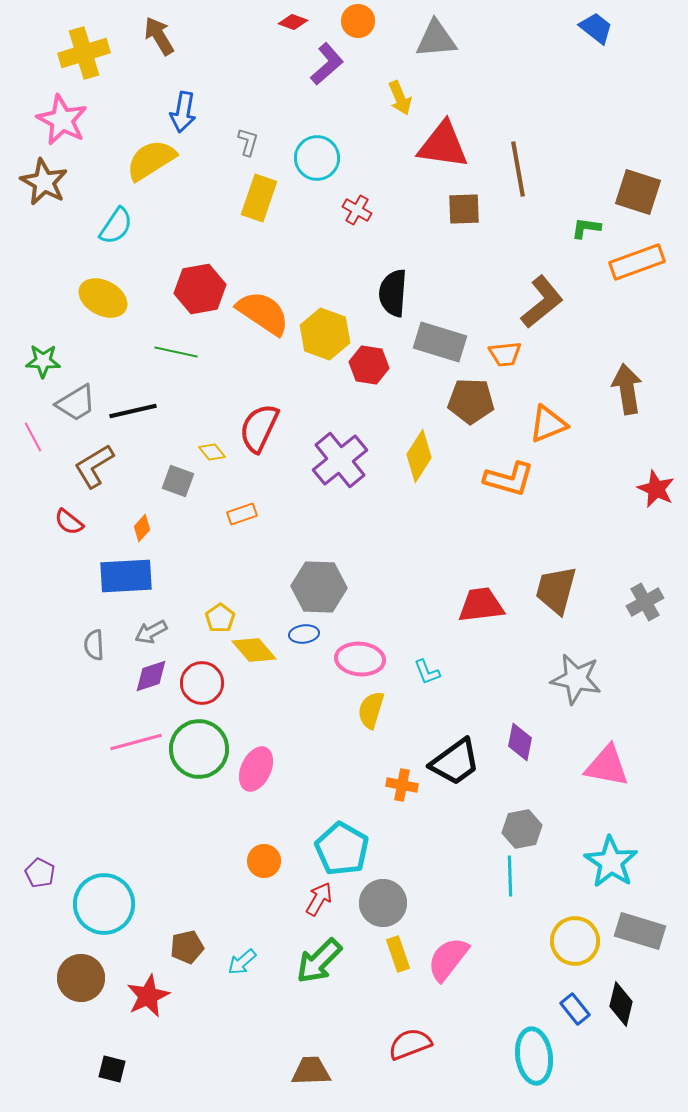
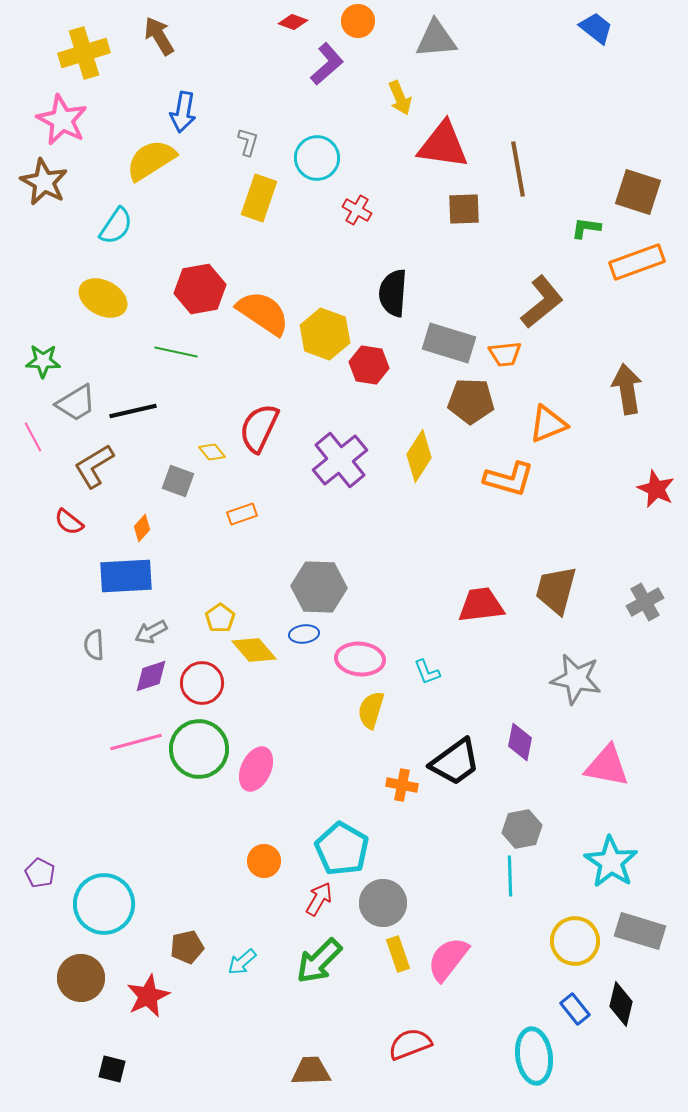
gray rectangle at (440, 342): moved 9 px right, 1 px down
